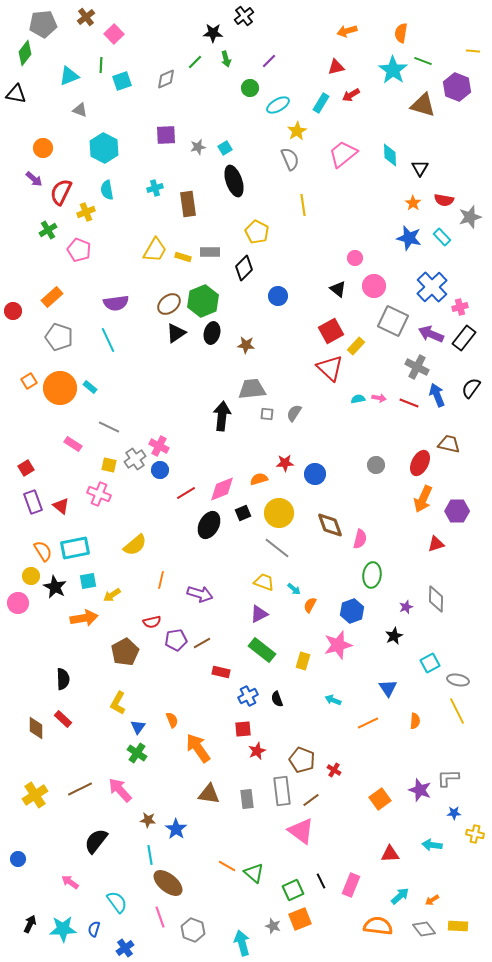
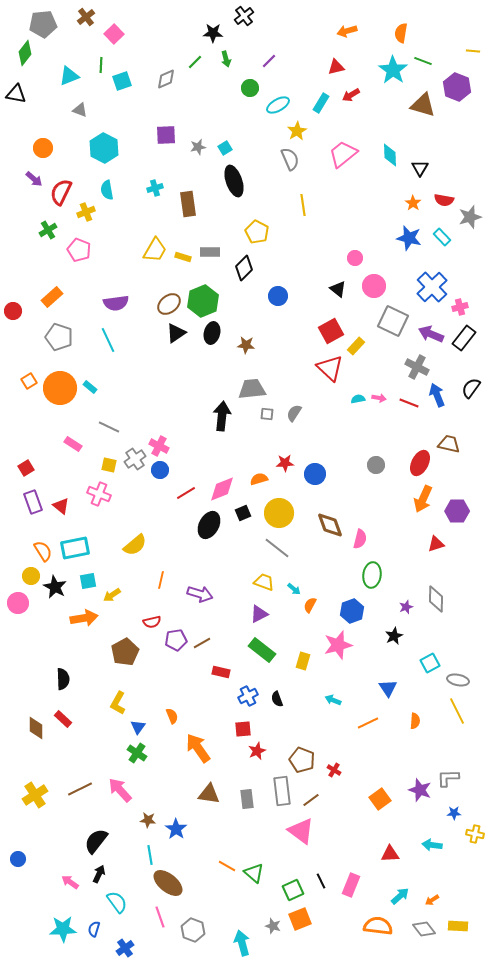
orange semicircle at (172, 720): moved 4 px up
black arrow at (30, 924): moved 69 px right, 50 px up
